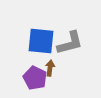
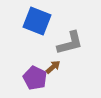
blue square: moved 4 px left, 20 px up; rotated 16 degrees clockwise
brown arrow: moved 3 px right, 1 px up; rotated 42 degrees clockwise
